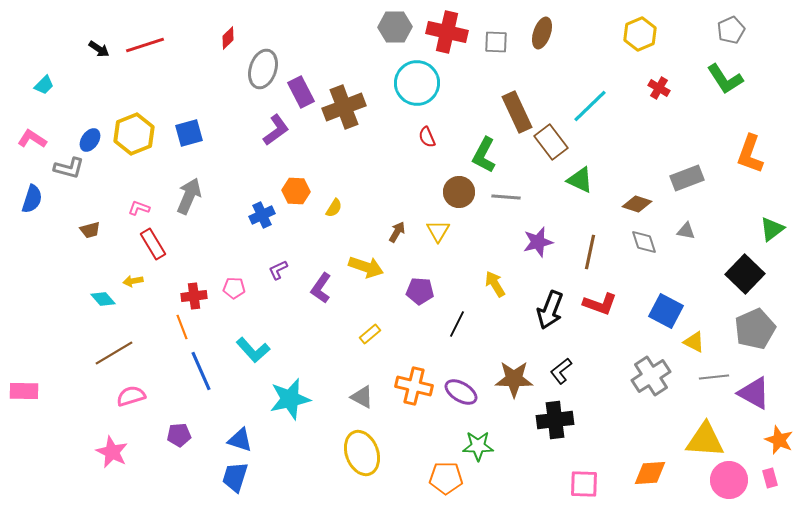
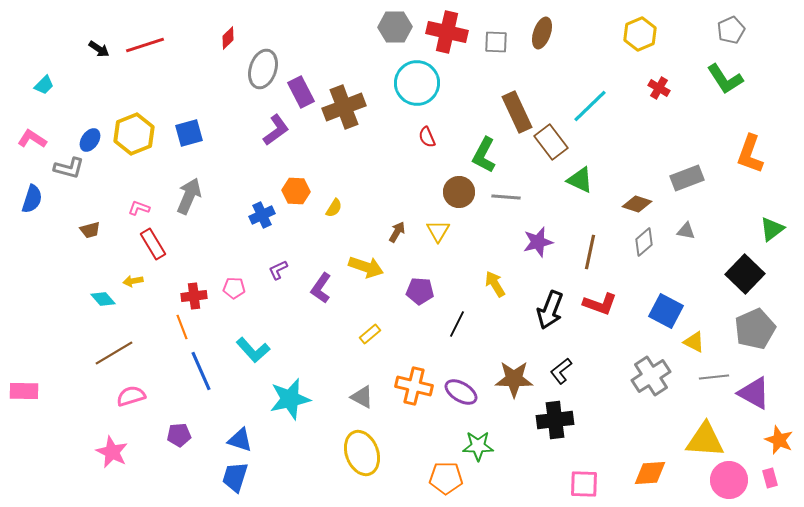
gray diamond at (644, 242): rotated 68 degrees clockwise
